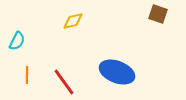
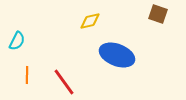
yellow diamond: moved 17 px right
blue ellipse: moved 17 px up
